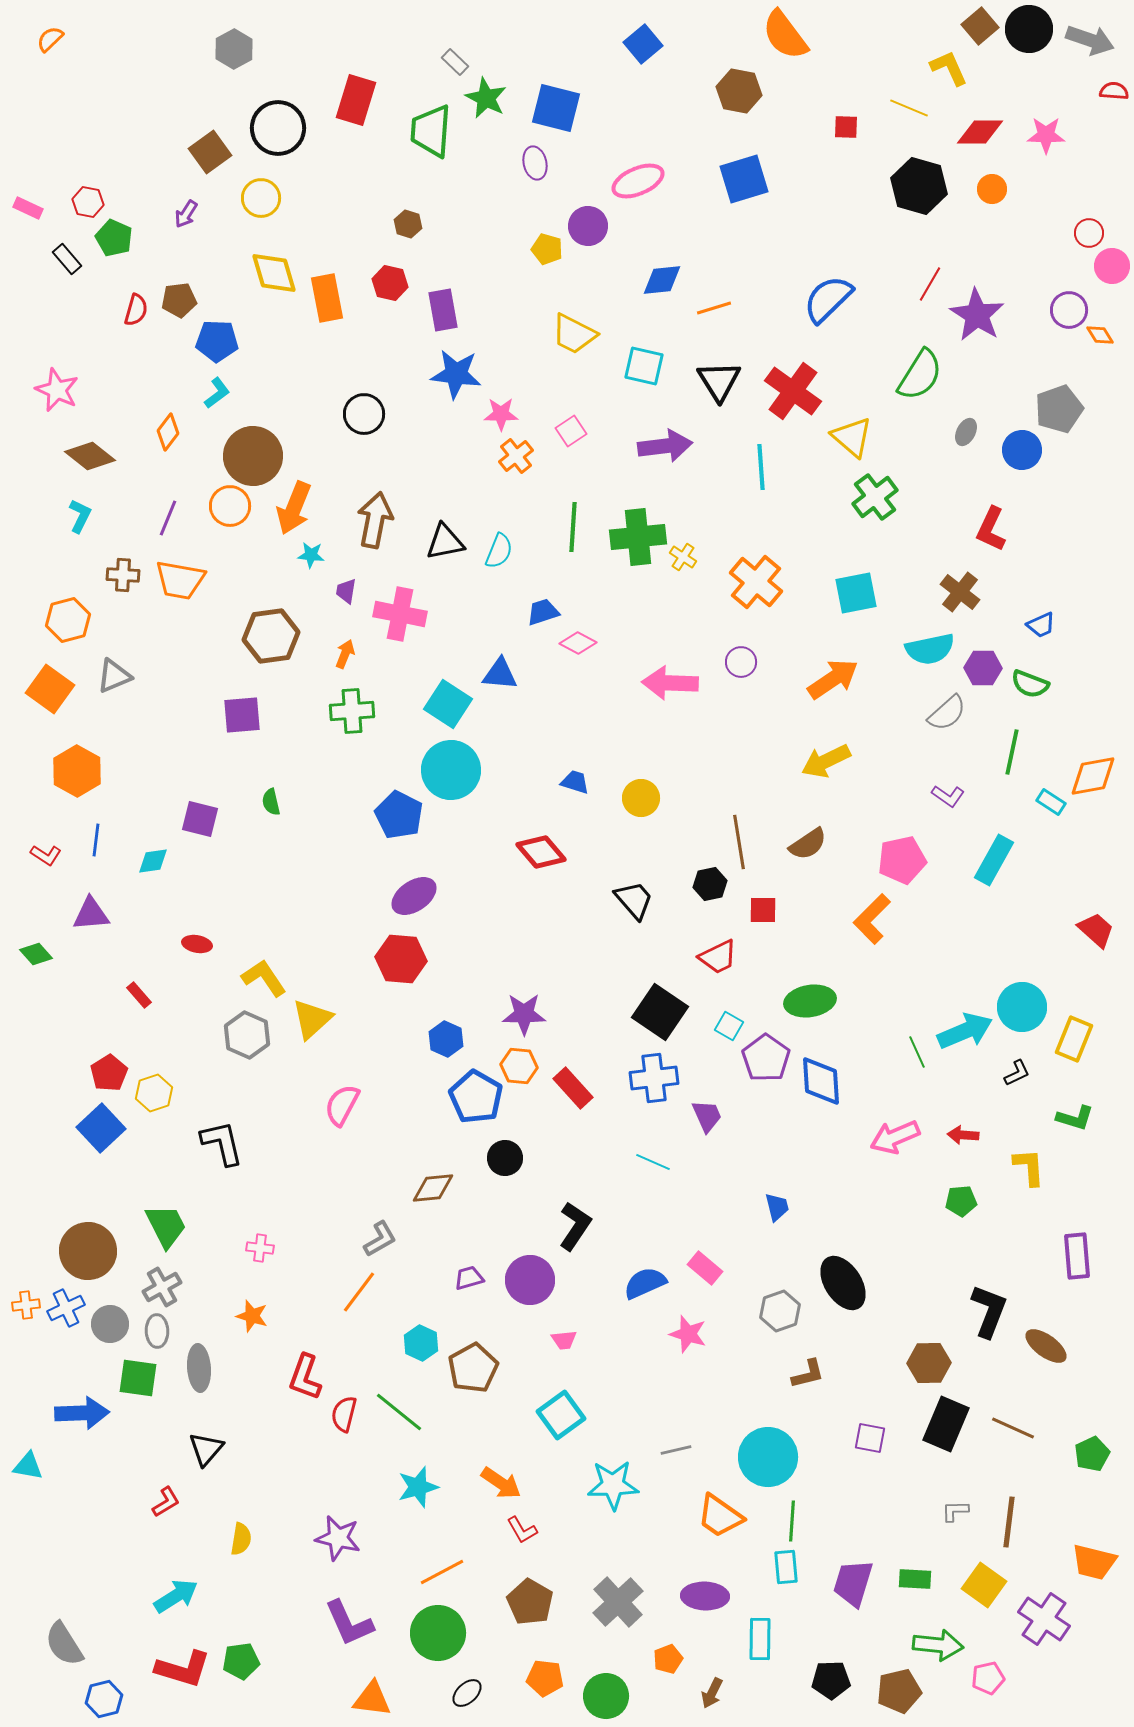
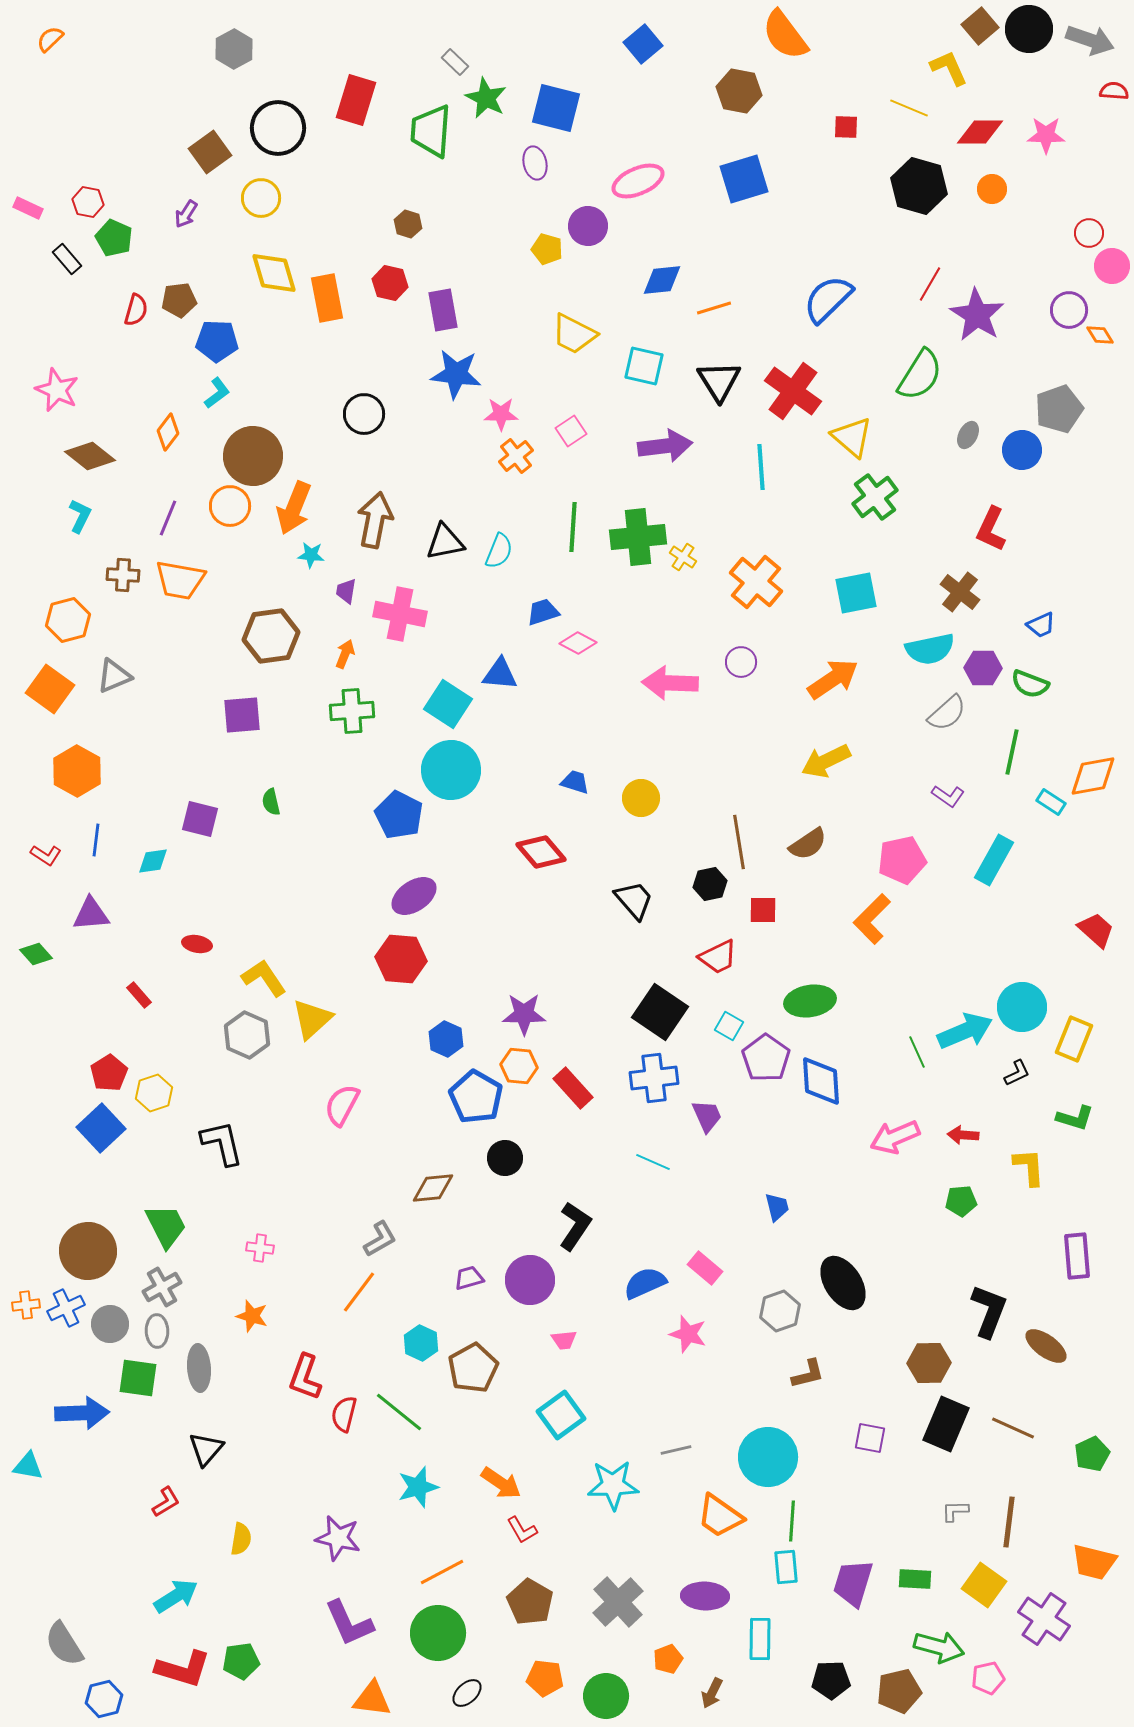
gray ellipse at (966, 432): moved 2 px right, 3 px down
green arrow at (938, 1645): moved 1 px right, 2 px down; rotated 9 degrees clockwise
